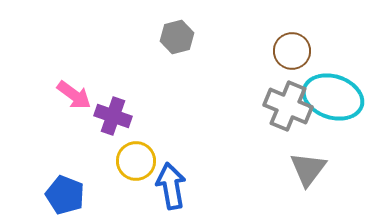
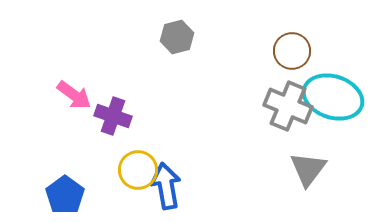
yellow circle: moved 2 px right, 9 px down
blue arrow: moved 5 px left
blue pentagon: rotated 15 degrees clockwise
